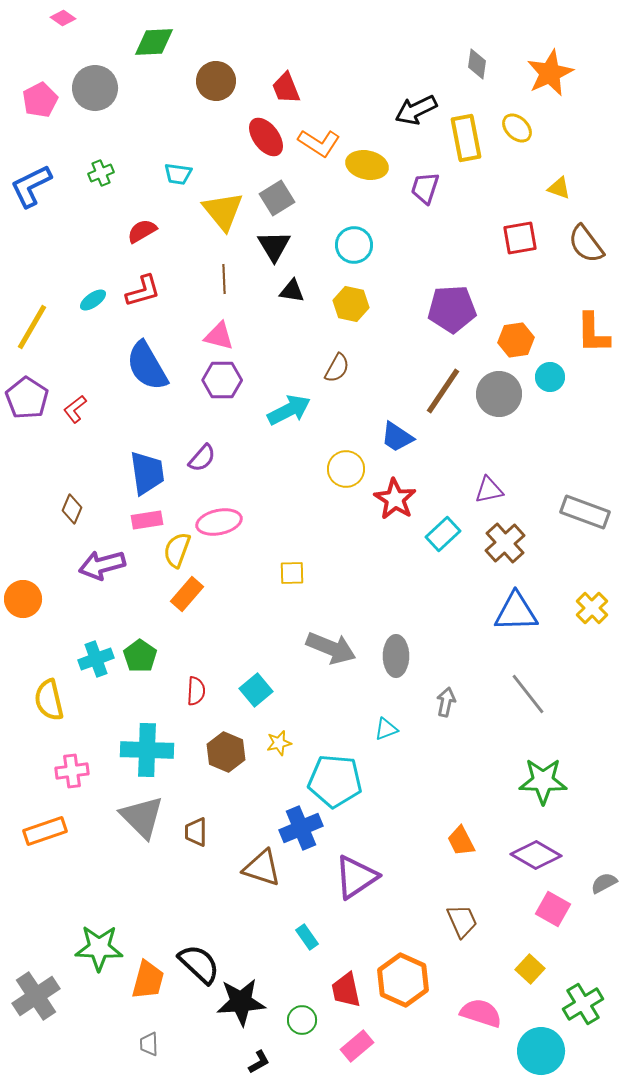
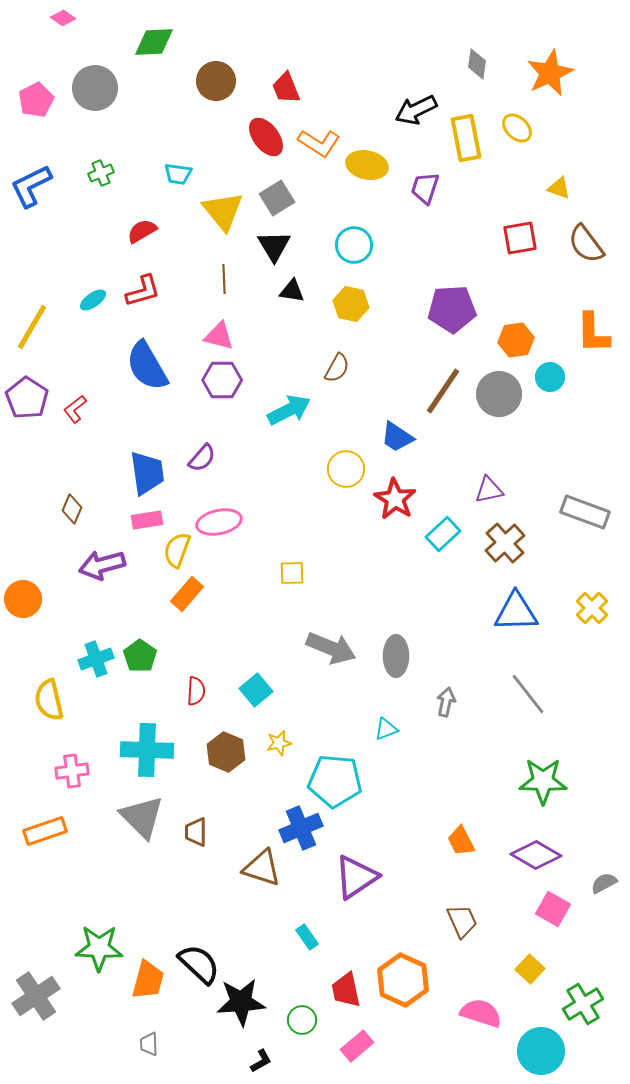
pink pentagon at (40, 100): moved 4 px left
black L-shape at (259, 1062): moved 2 px right, 1 px up
